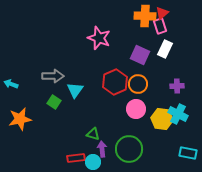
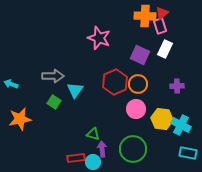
cyan cross: moved 3 px right, 11 px down
green circle: moved 4 px right
